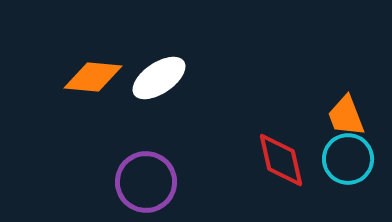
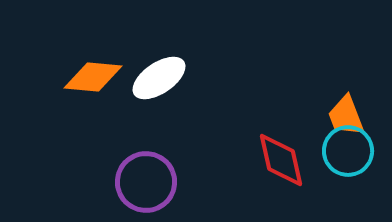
cyan circle: moved 8 px up
